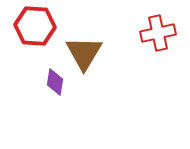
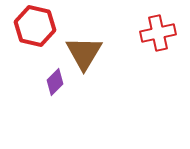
red hexagon: rotated 9 degrees clockwise
purple diamond: rotated 36 degrees clockwise
